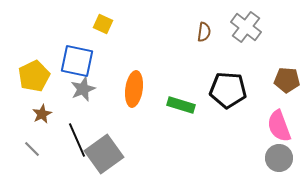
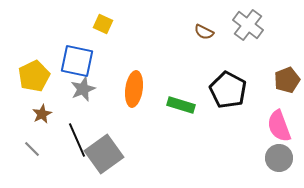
gray cross: moved 2 px right, 2 px up
brown semicircle: rotated 108 degrees clockwise
brown pentagon: rotated 25 degrees counterclockwise
black pentagon: rotated 24 degrees clockwise
